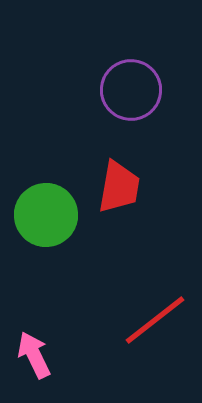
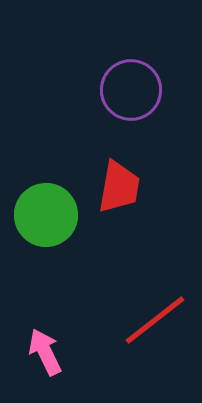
pink arrow: moved 11 px right, 3 px up
